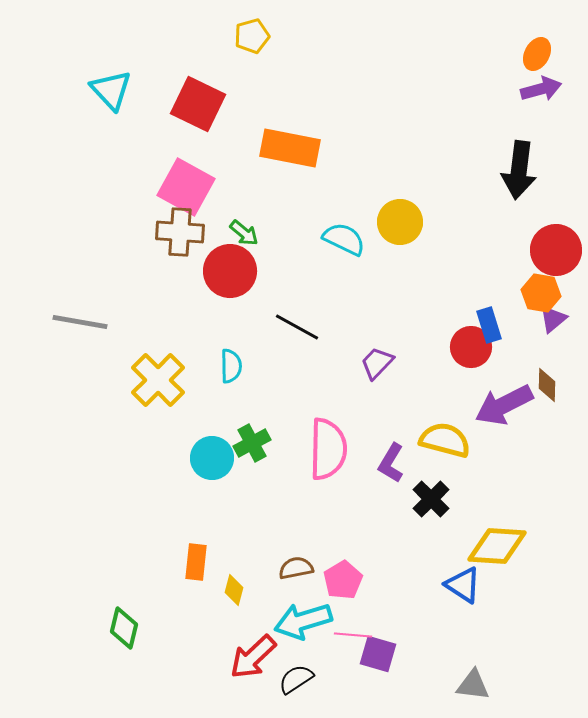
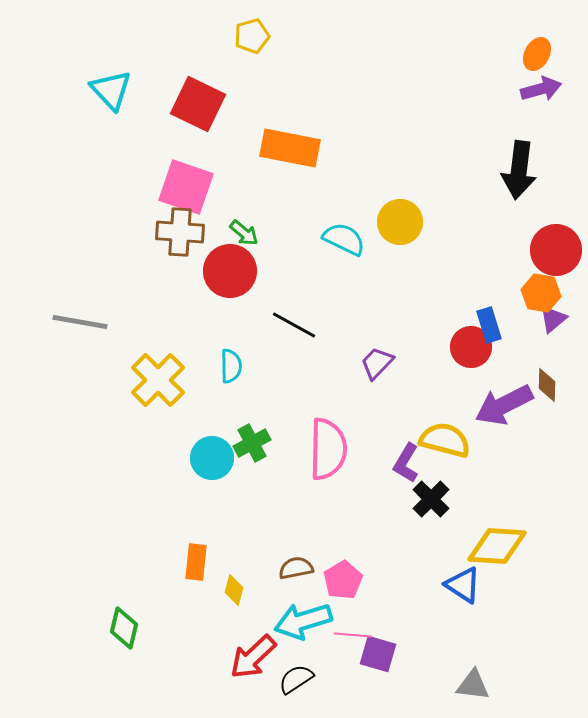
pink square at (186, 187): rotated 10 degrees counterclockwise
black line at (297, 327): moved 3 px left, 2 px up
purple L-shape at (391, 463): moved 15 px right
